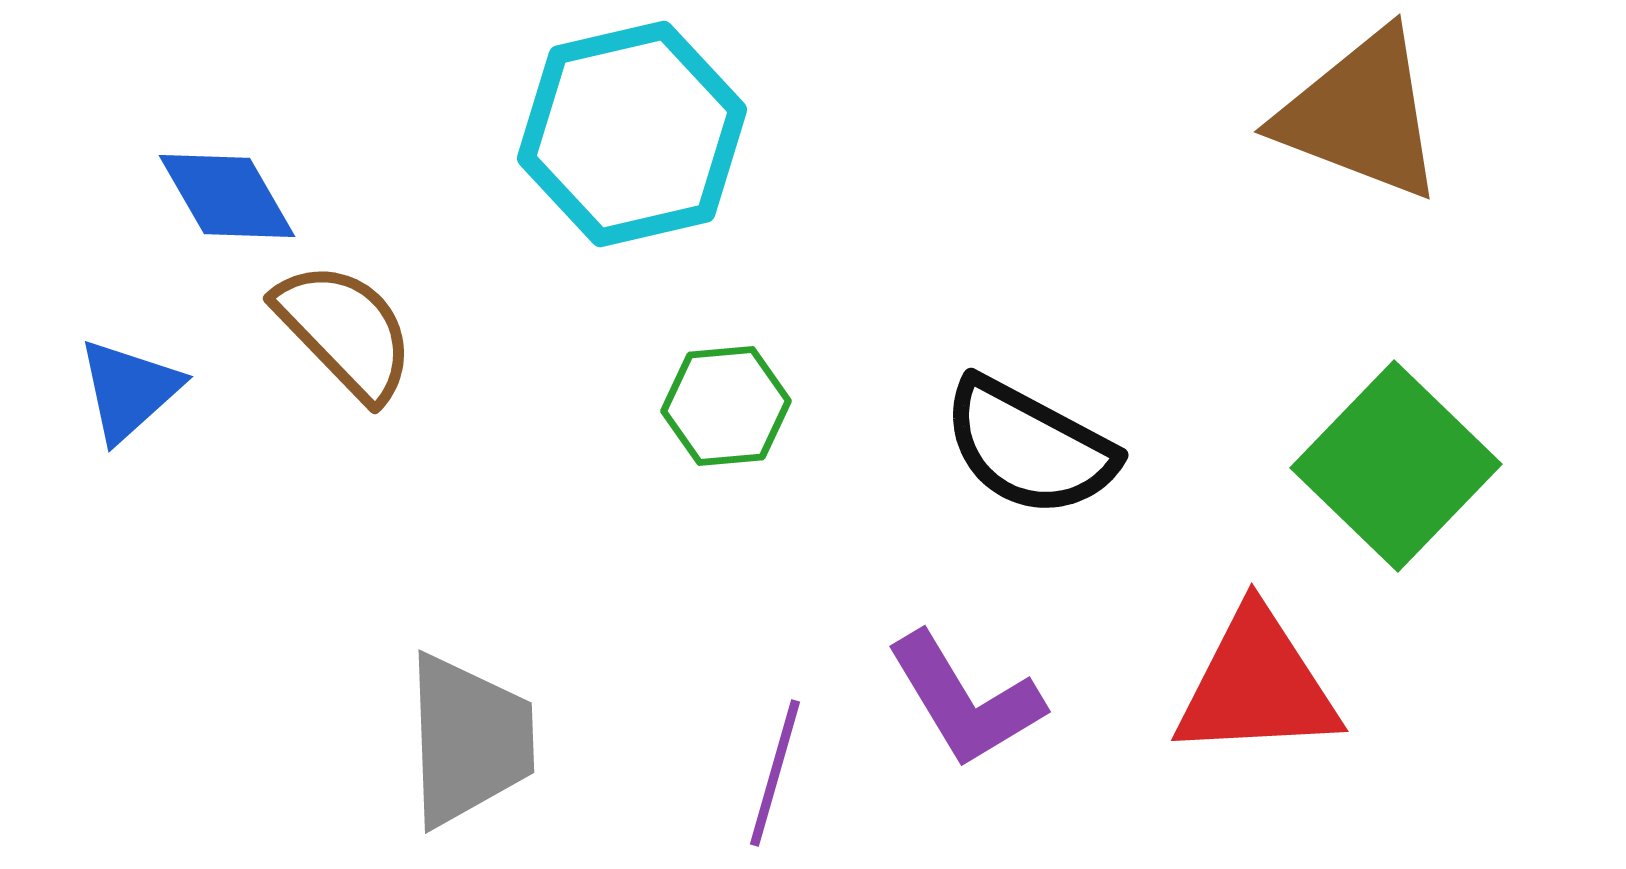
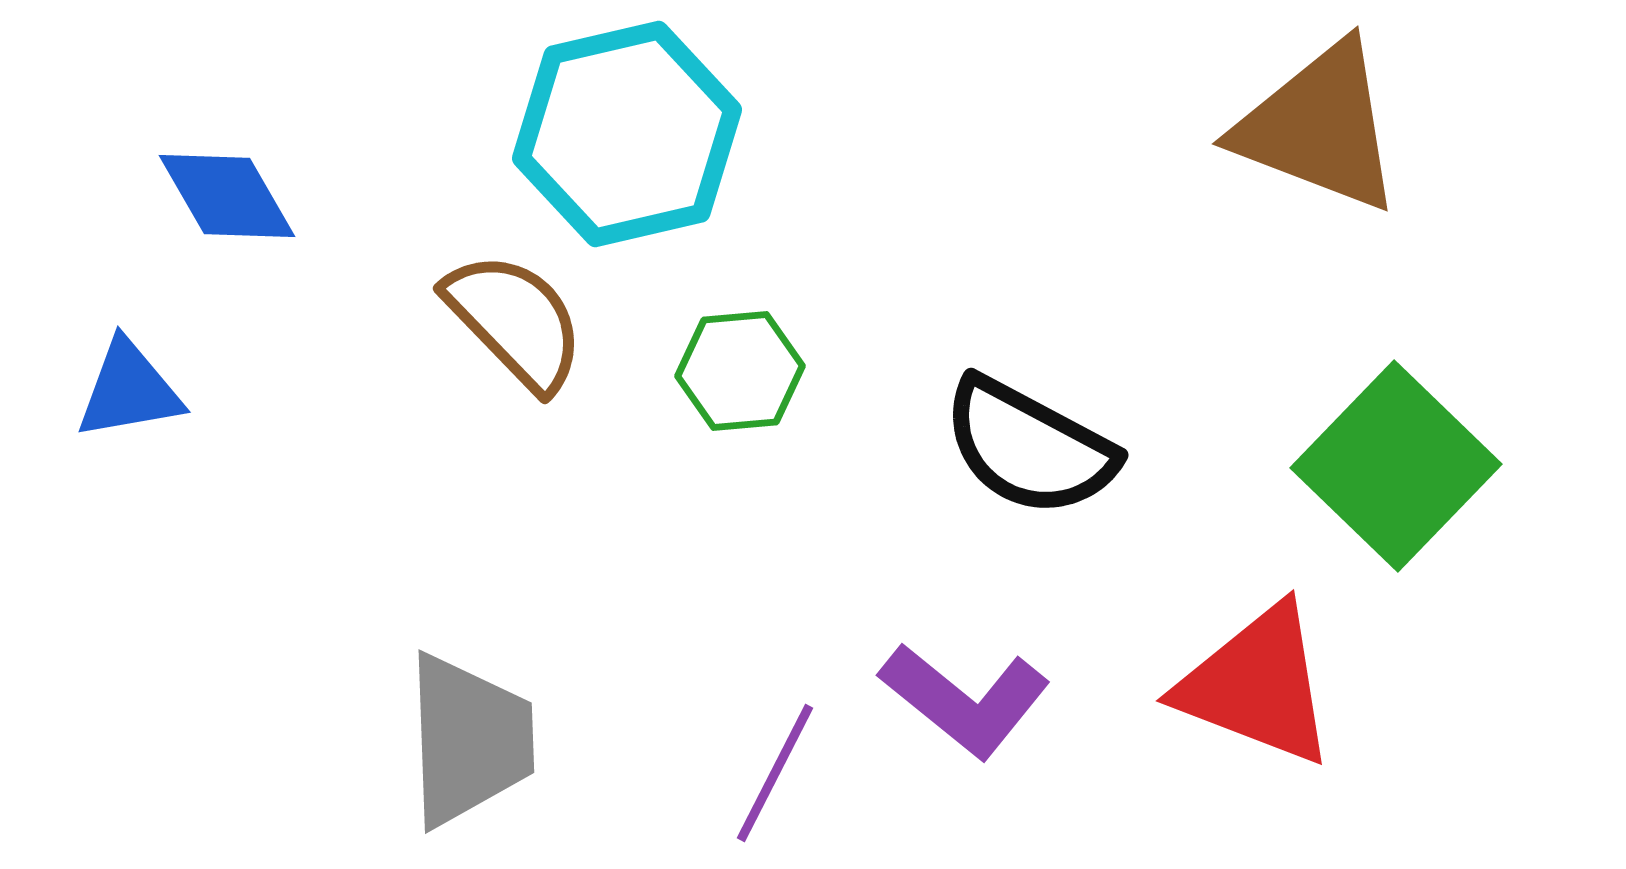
brown triangle: moved 42 px left, 12 px down
cyan hexagon: moved 5 px left
brown semicircle: moved 170 px right, 10 px up
blue triangle: rotated 32 degrees clockwise
green hexagon: moved 14 px right, 35 px up
red triangle: rotated 24 degrees clockwise
purple L-shape: rotated 20 degrees counterclockwise
purple line: rotated 11 degrees clockwise
